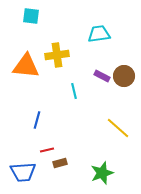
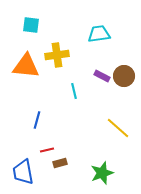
cyan square: moved 9 px down
blue trapezoid: rotated 84 degrees clockwise
